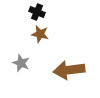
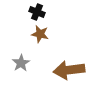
gray star: rotated 18 degrees clockwise
